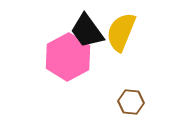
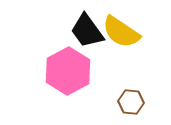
yellow semicircle: rotated 78 degrees counterclockwise
pink hexagon: moved 14 px down
